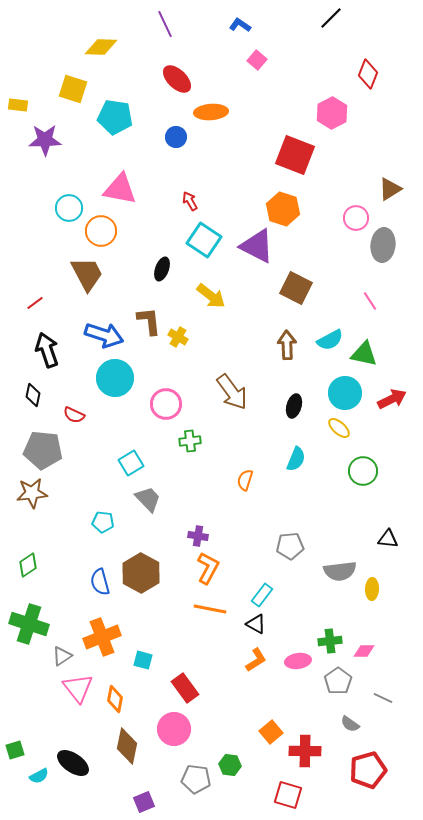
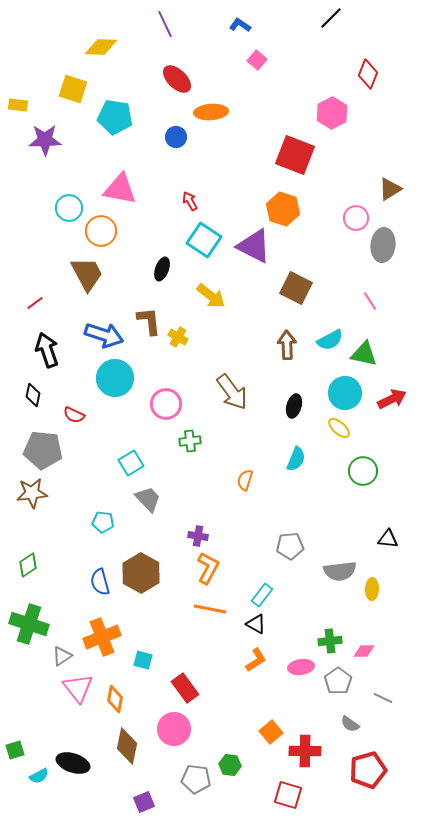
purple triangle at (257, 246): moved 3 px left
pink ellipse at (298, 661): moved 3 px right, 6 px down
black ellipse at (73, 763): rotated 16 degrees counterclockwise
